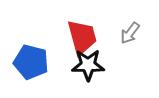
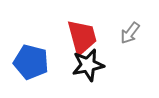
black star: rotated 12 degrees counterclockwise
